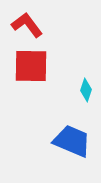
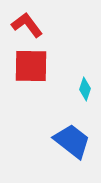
cyan diamond: moved 1 px left, 1 px up
blue trapezoid: rotated 15 degrees clockwise
